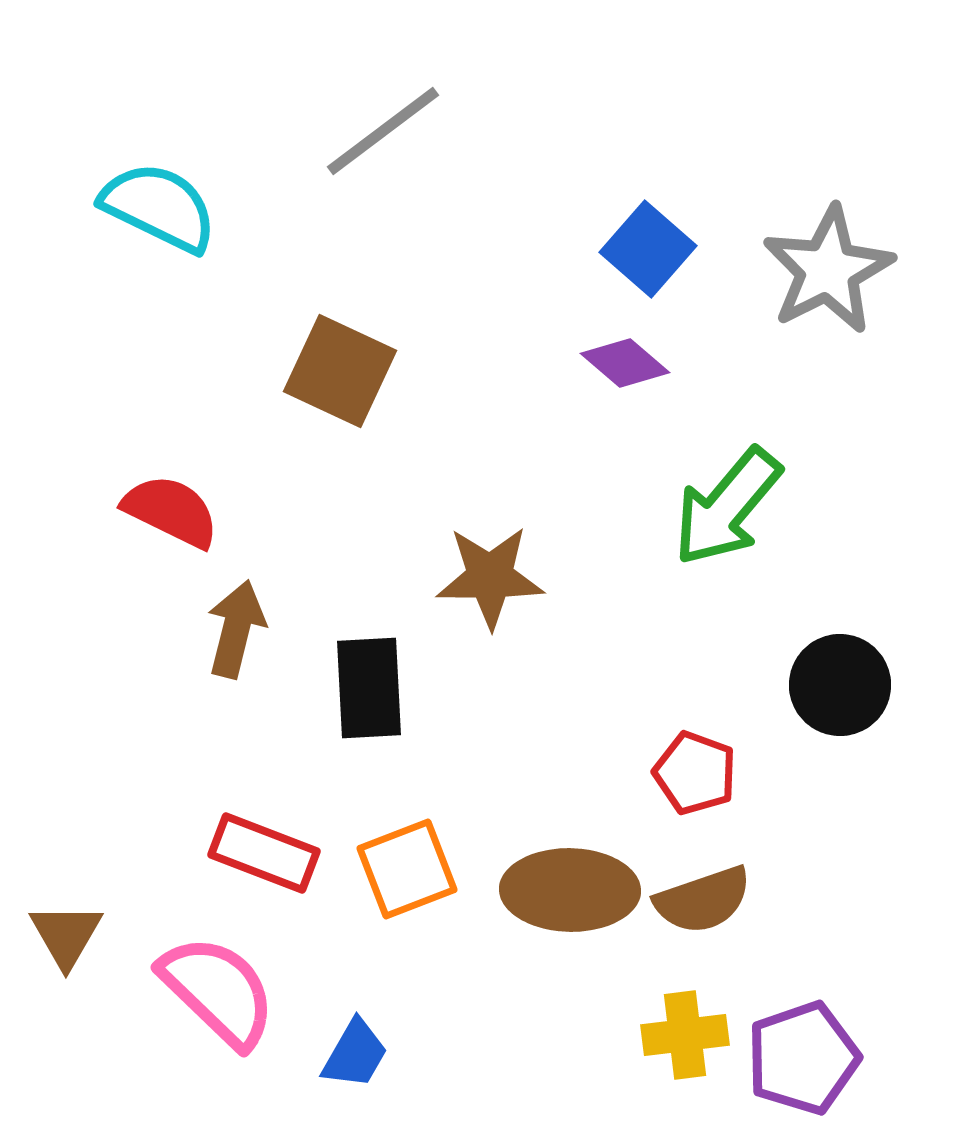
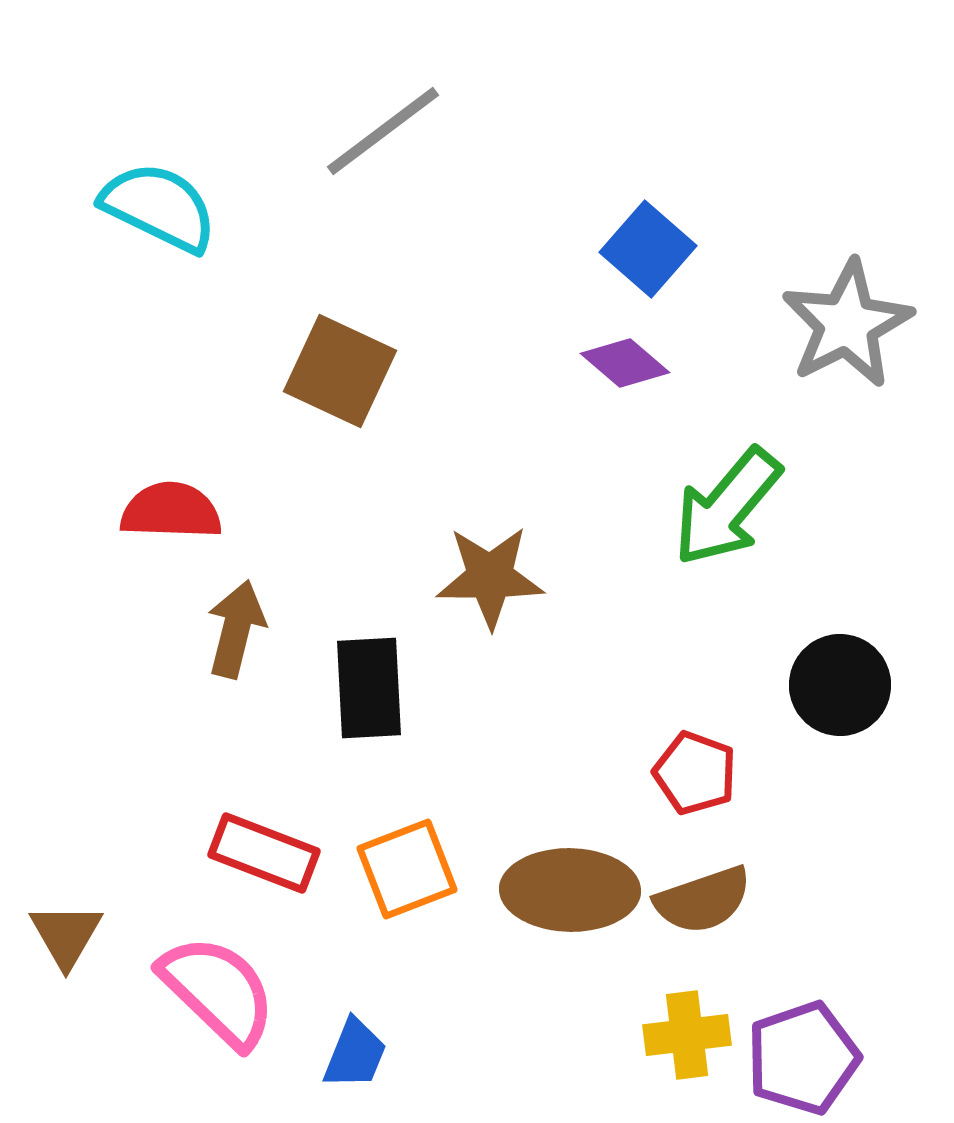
gray star: moved 19 px right, 54 px down
red semicircle: rotated 24 degrees counterclockwise
yellow cross: moved 2 px right
blue trapezoid: rotated 8 degrees counterclockwise
